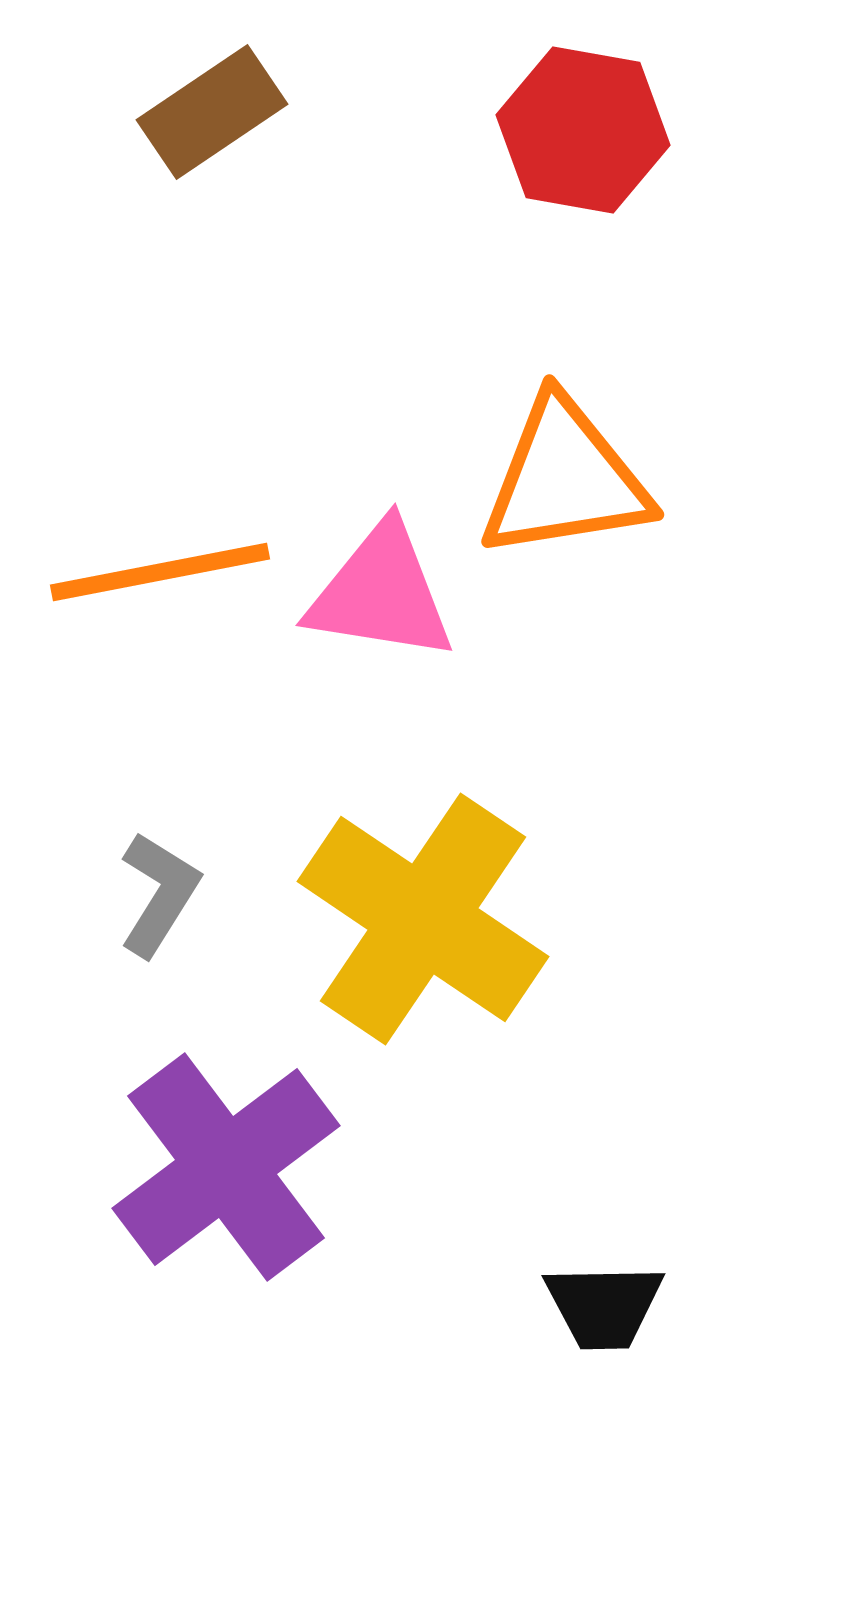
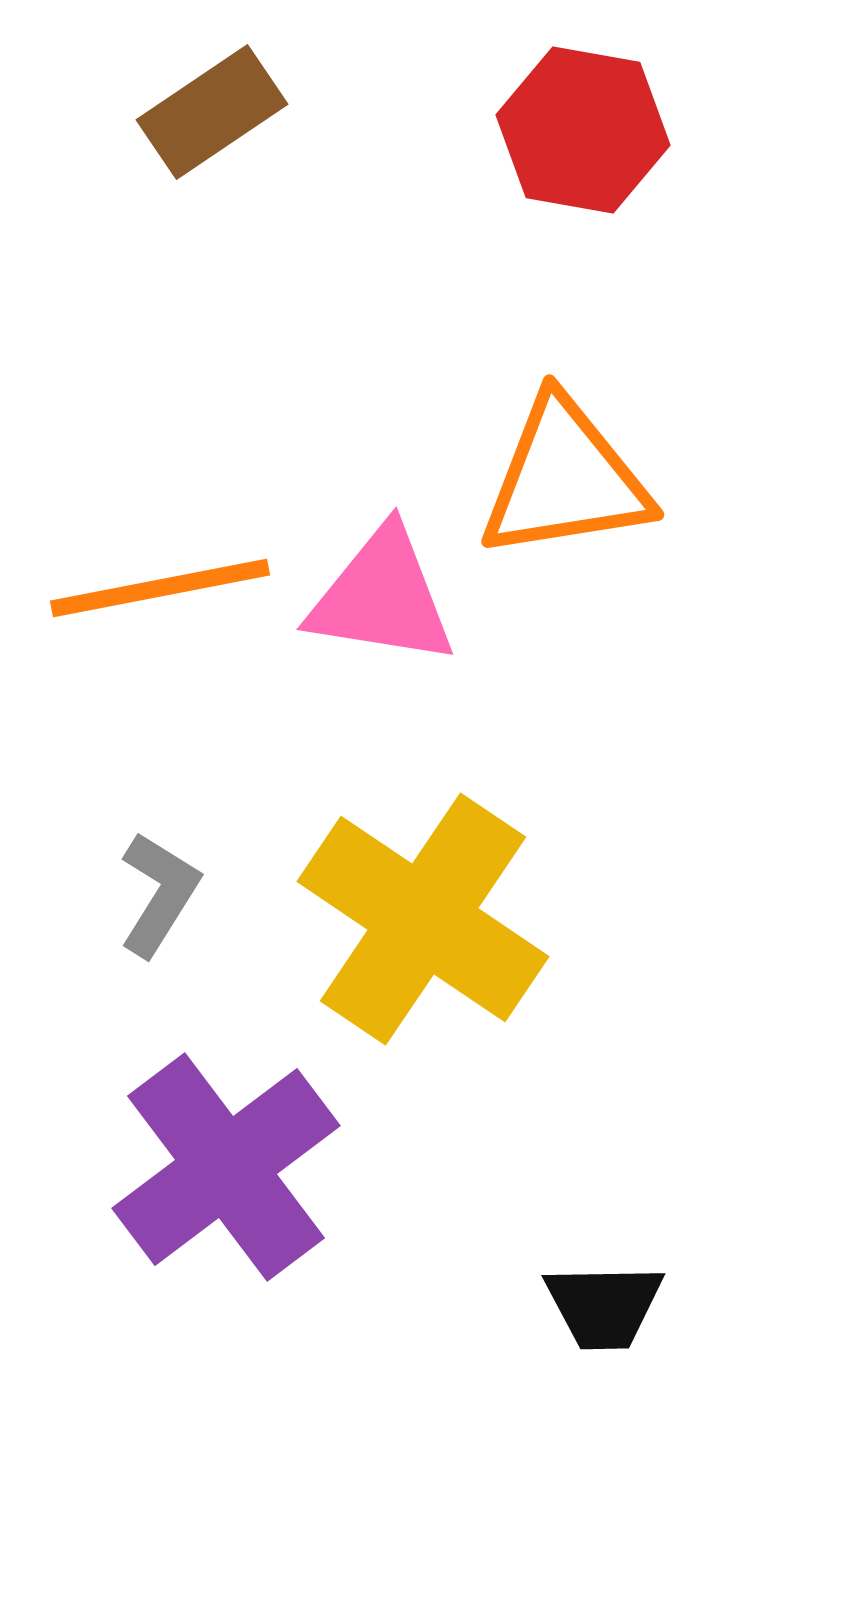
orange line: moved 16 px down
pink triangle: moved 1 px right, 4 px down
